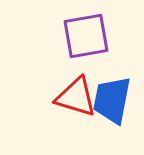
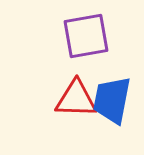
red triangle: moved 2 px down; rotated 15 degrees counterclockwise
